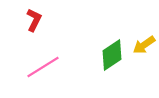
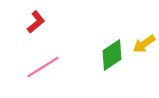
red L-shape: moved 2 px right, 2 px down; rotated 25 degrees clockwise
yellow arrow: moved 1 px up
